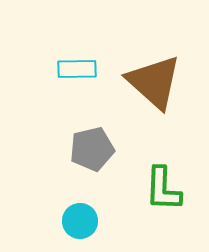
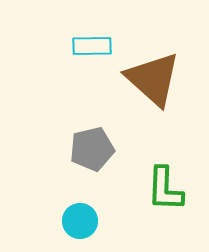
cyan rectangle: moved 15 px right, 23 px up
brown triangle: moved 1 px left, 3 px up
green L-shape: moved 2 px right
